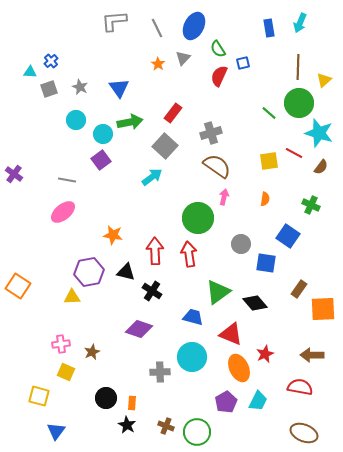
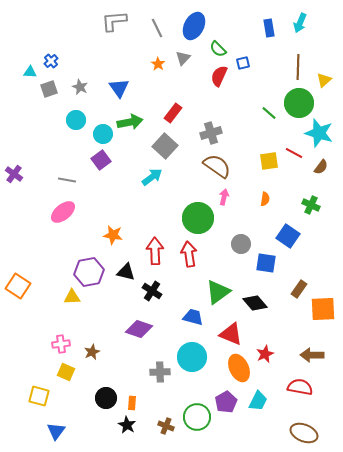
green semicircle at (218, 49): rotated 12 degrees counterclockwise
green circle at (197, 432): moved 15 px up
